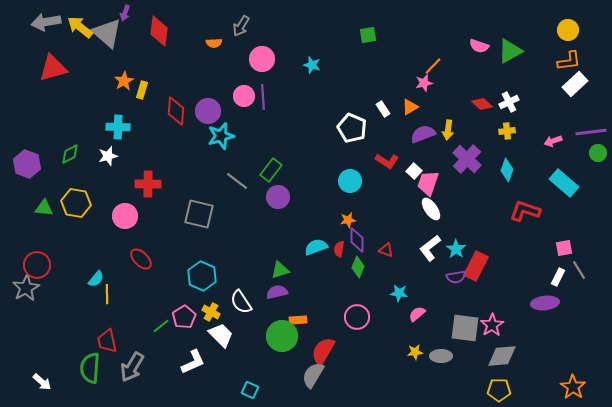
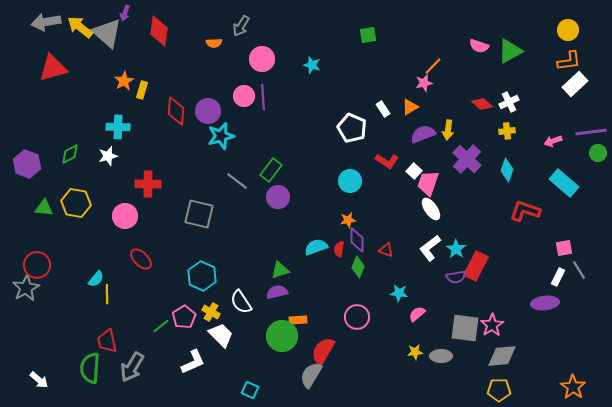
gray semicircle at (313, 375): moved 2 px left
white arrow at (42, 382): moved 3 px left, 2 px up
